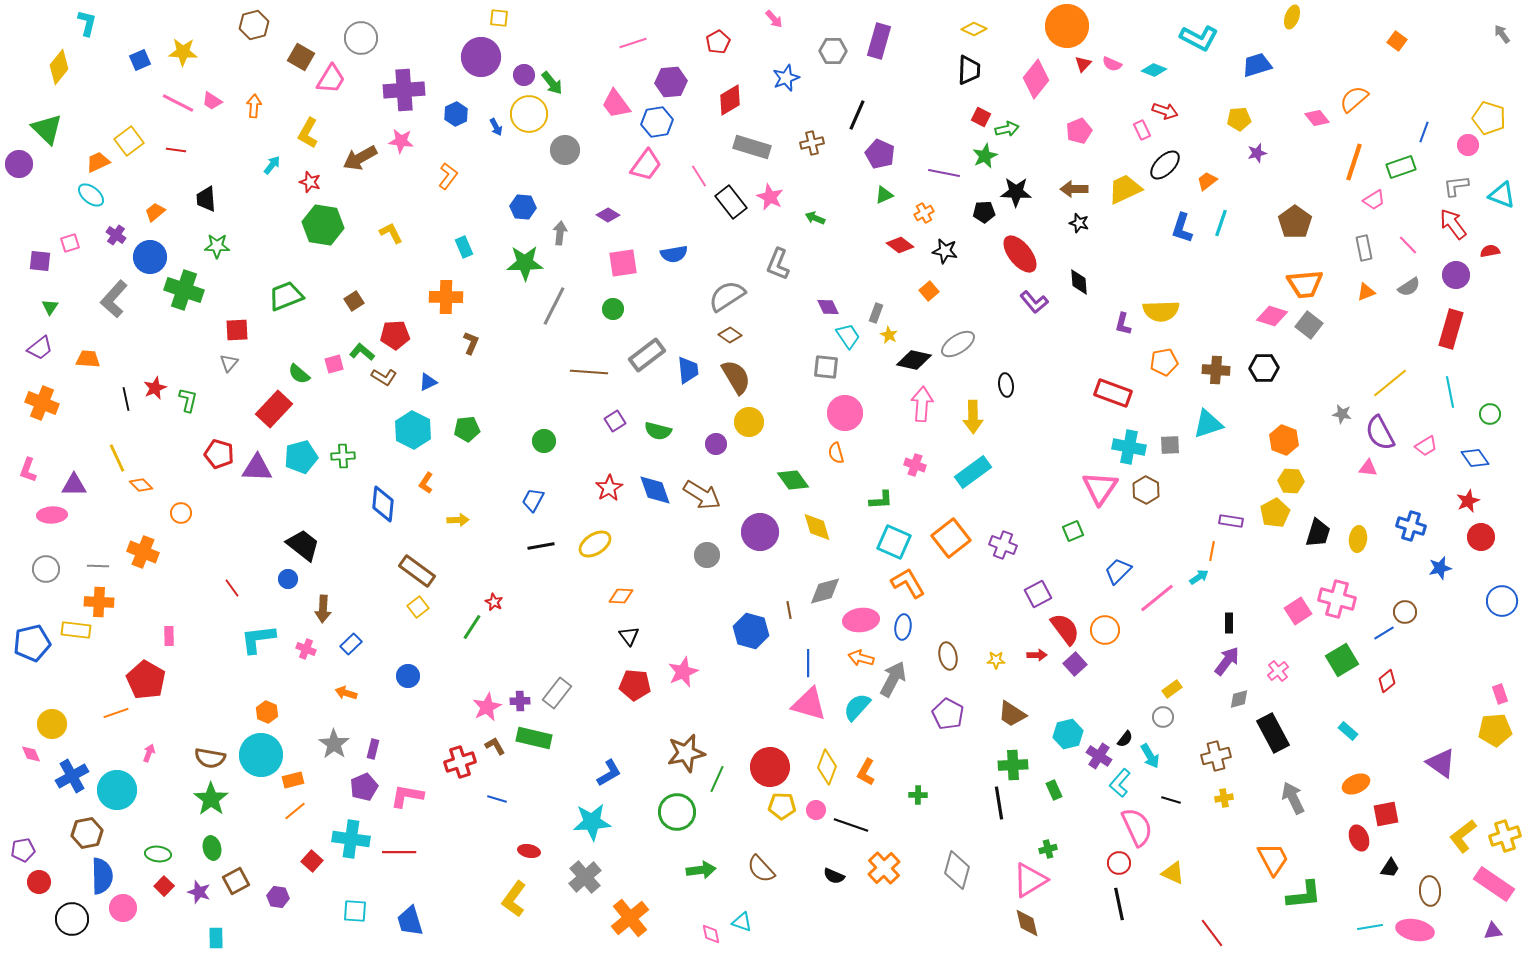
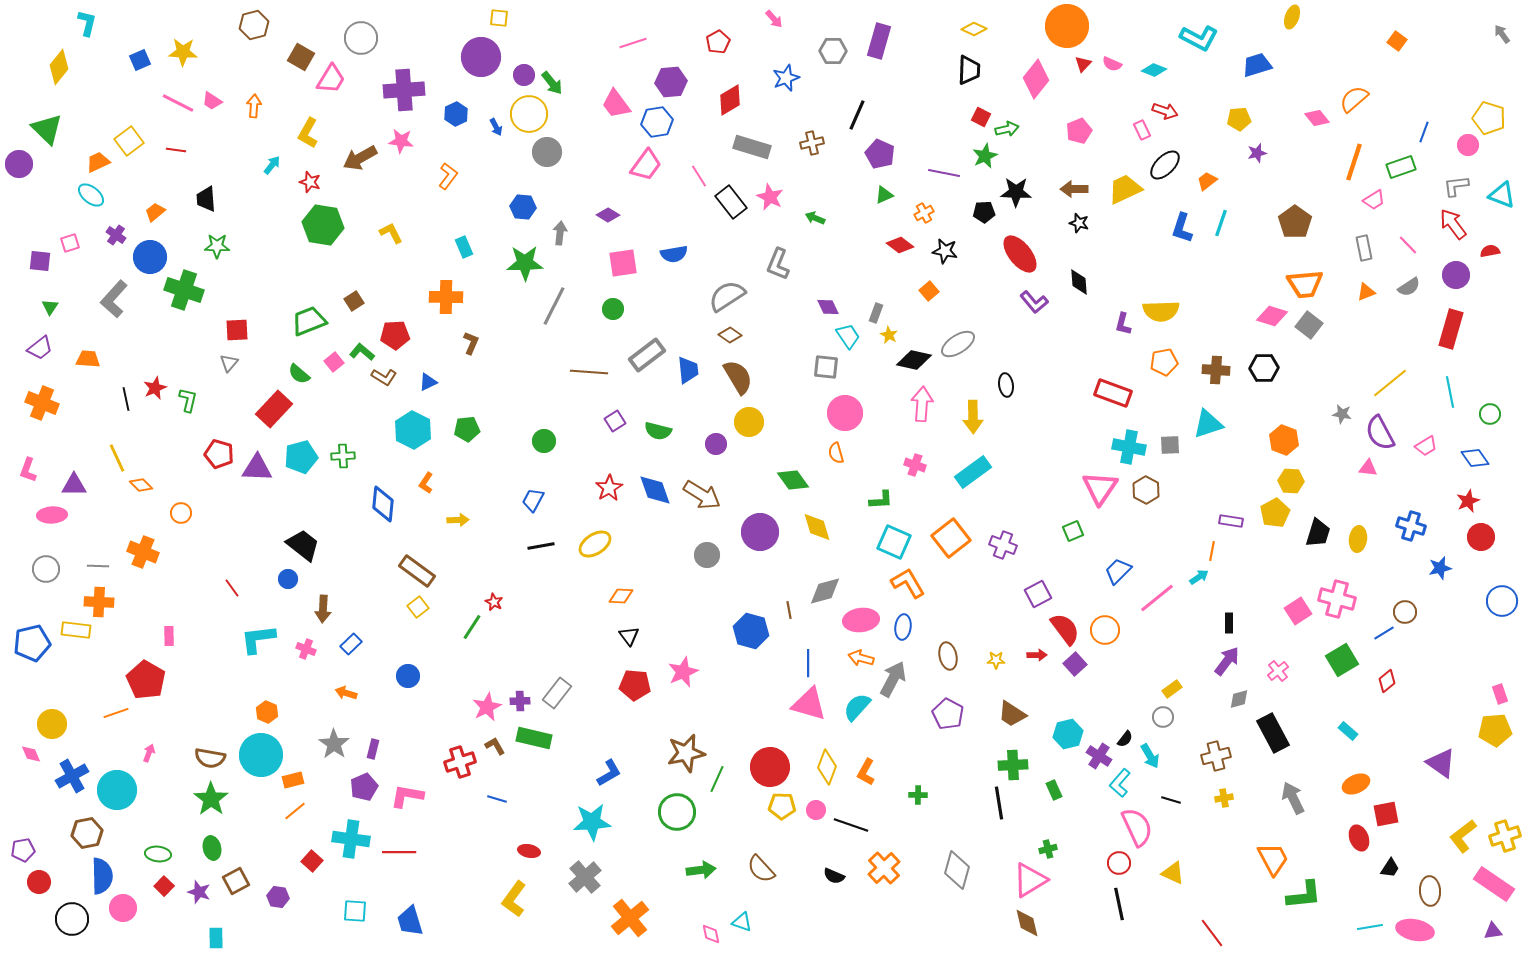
gray circle at (565, 150): moved 18 px left, 2 px down
green trapezoid at (286, 296): moved 23 px right, 25 px down
pink square at (334, 364): moved 2 px up; rotated 24 degrees counterclockwise
brown semicircle at (736, 377): moved 2 px right
